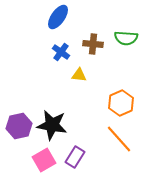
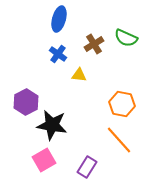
blue ellipse: moved 1 px right, 2 px down; rotated 20 degrees counterclockwise
green semicircle: rotated 20 degrees clockwise
brown cross: moved 1 px right; rotated 36 degrees counterclockwise
blue cross: moved 3 px left, 2 px down
orange hexagon: moved 1 px right, 1 px down; rotated 25 degrees counterclockwise
purple hexagon: moved 7 px right, 24 px up; rotated 15 degrees counterclockwise
orange line: moved 1 px down
purple rectangle: moved 12 px right, 10 px down
